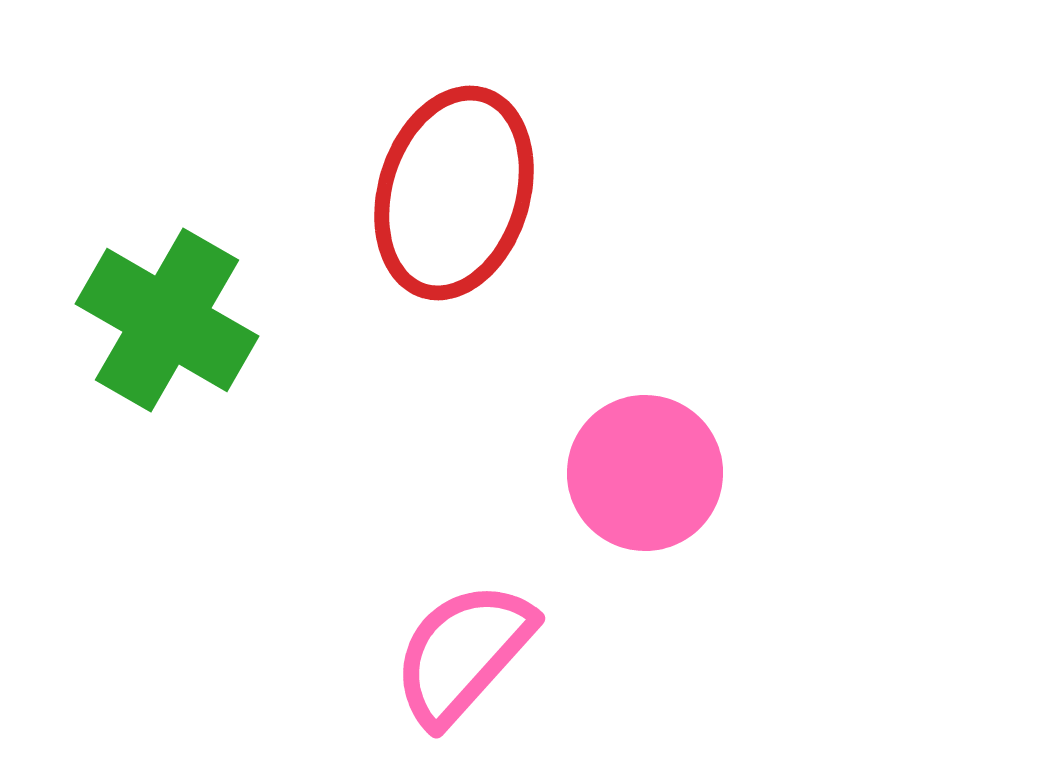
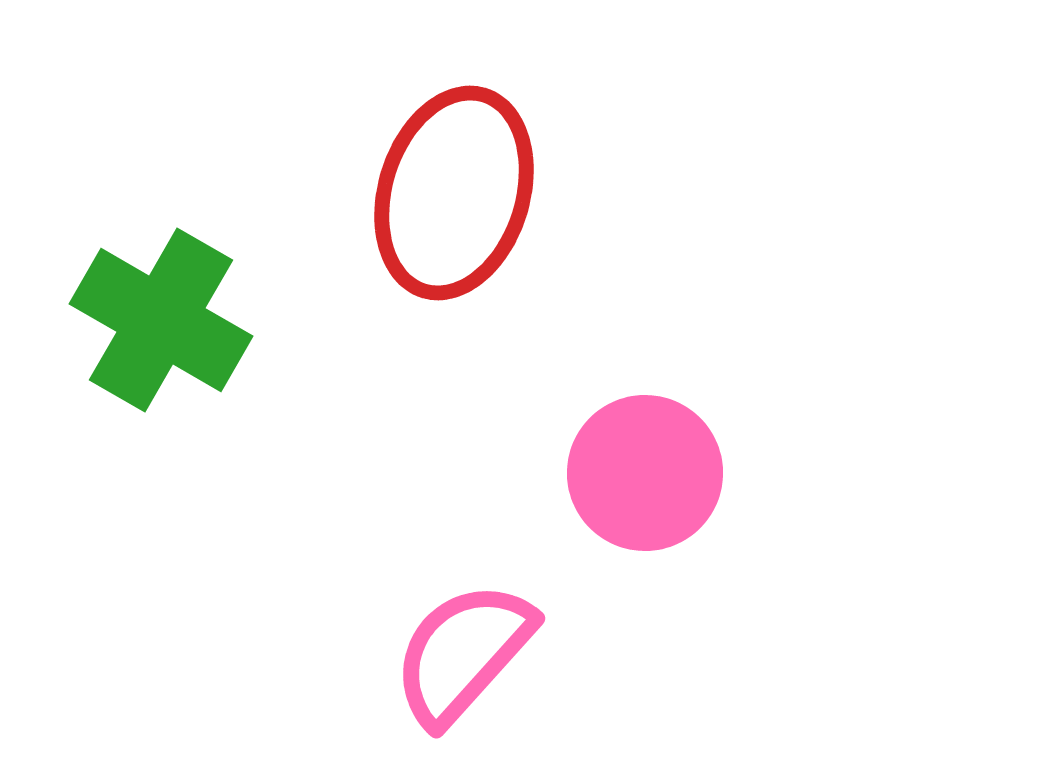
green cross: moved 6 px left
